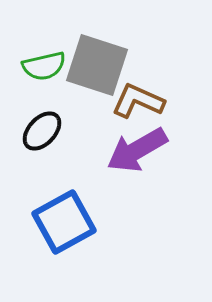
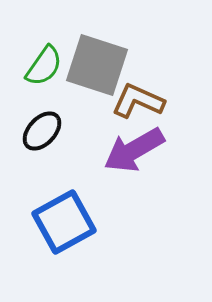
green semicircle: rotated 42 degrees counterclockwise
purple arrow: moved 3 px left
